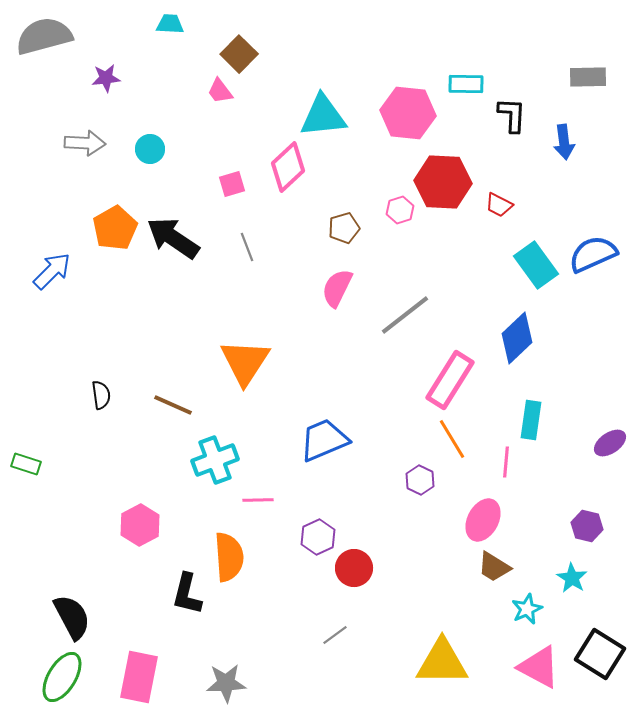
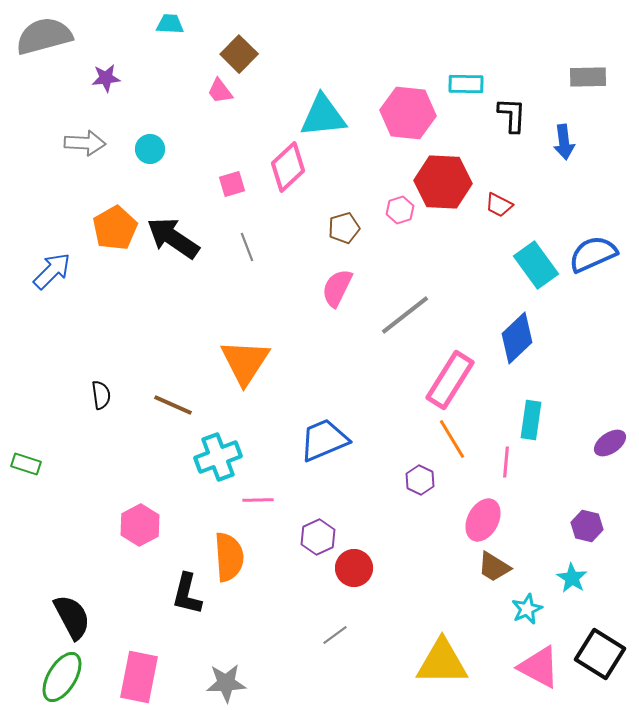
cyan cross at (215, 460): moved 3 px right, 3 px up
